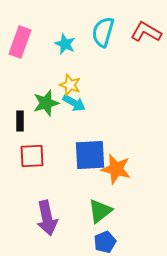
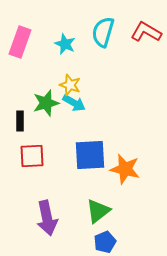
orange star: moved 9 px right
green triangle: moved 2 px left
